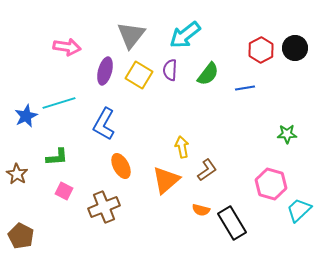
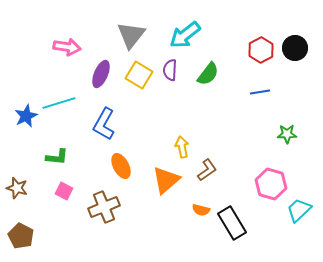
purple ellipse: moved 4 px left, 3 px down; rotated 8 degrees clockwise
blue line: moved 15 px right, 4 px down
green L-shape: rotated 10 degrees clockwise
brown star: moved 14 px down; rotated 15 degrees counterclockwise
